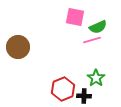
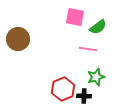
green semicircle: rotated 12 degrees counterclockwise
pink line: moved 4 px left, 9 px down; rotated 24 degrees clockwise
brown circle: moved 8 px up
green star: moved 1 px up; rotated 18 degrees clockwise
